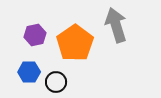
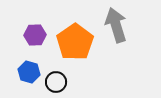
purple hexagon: rotated 10 degrees clockwise
orange pentagon: moved 1 px up
blue hexagon: rotated 15 degrees clockwise
